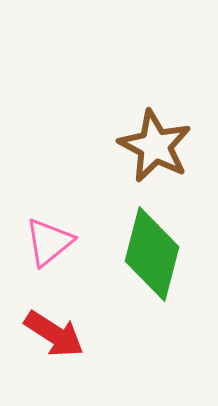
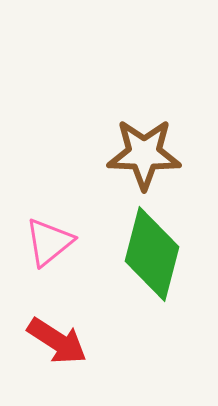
brown star: moved 11 px left, 8 px down; rotated 26 degrees counterclockwise
red arrow: moved 3 px right, 7 px down
